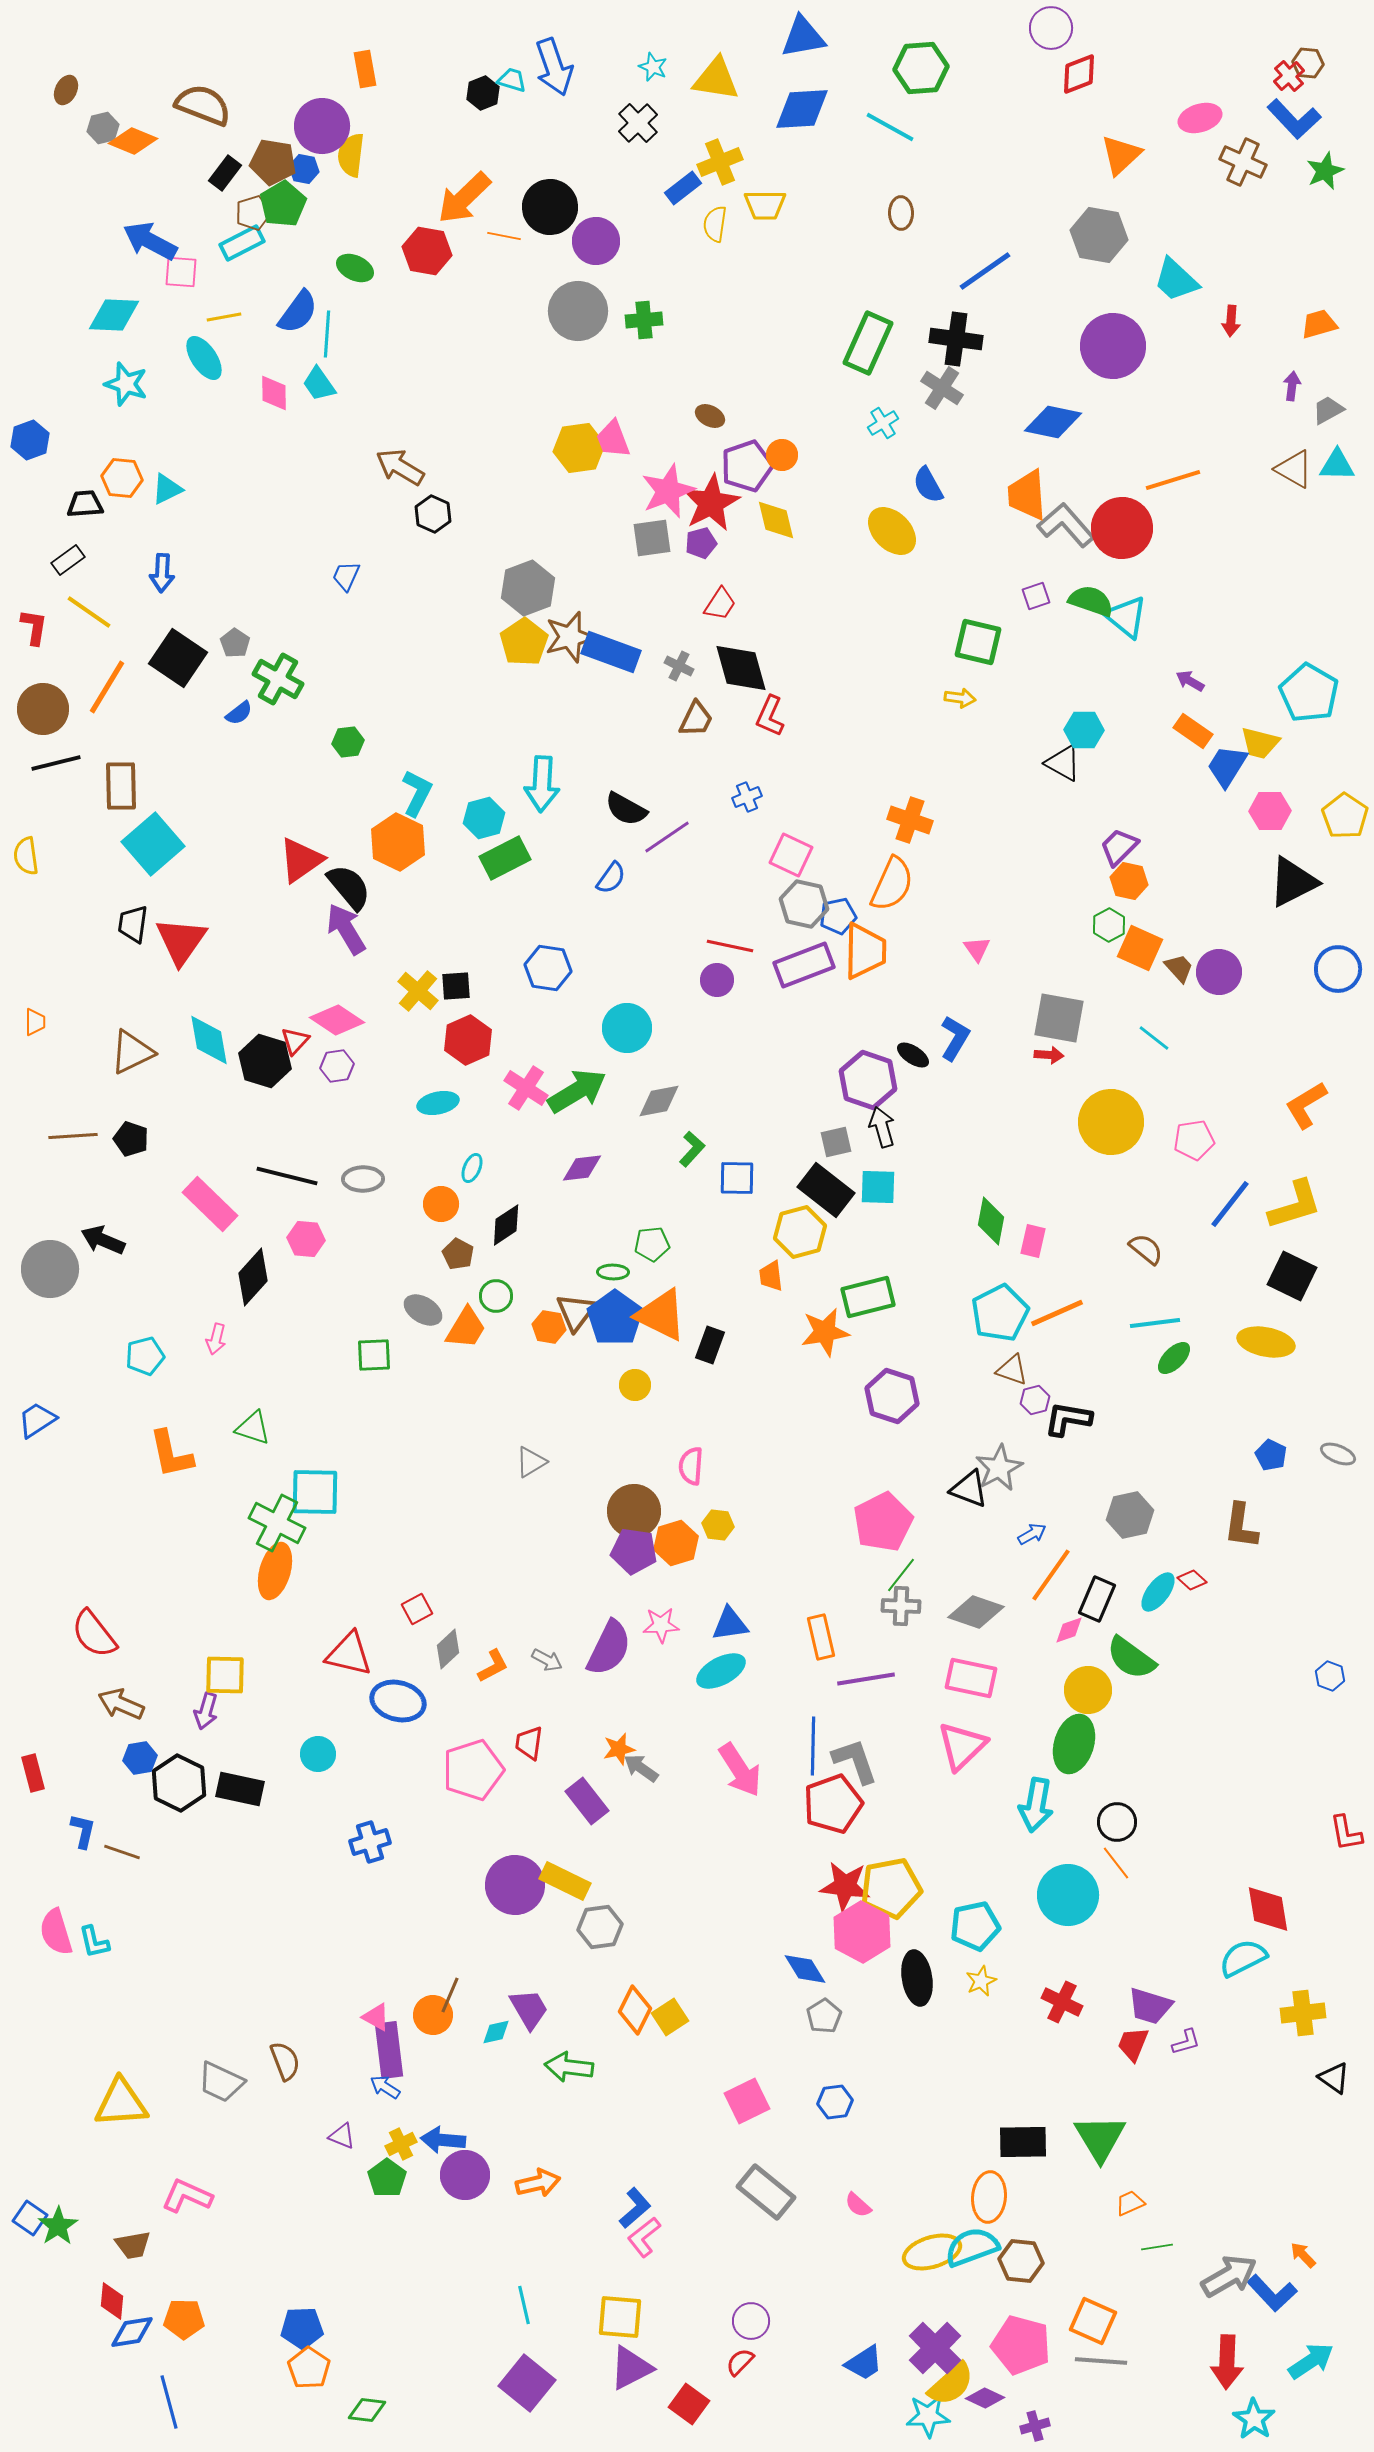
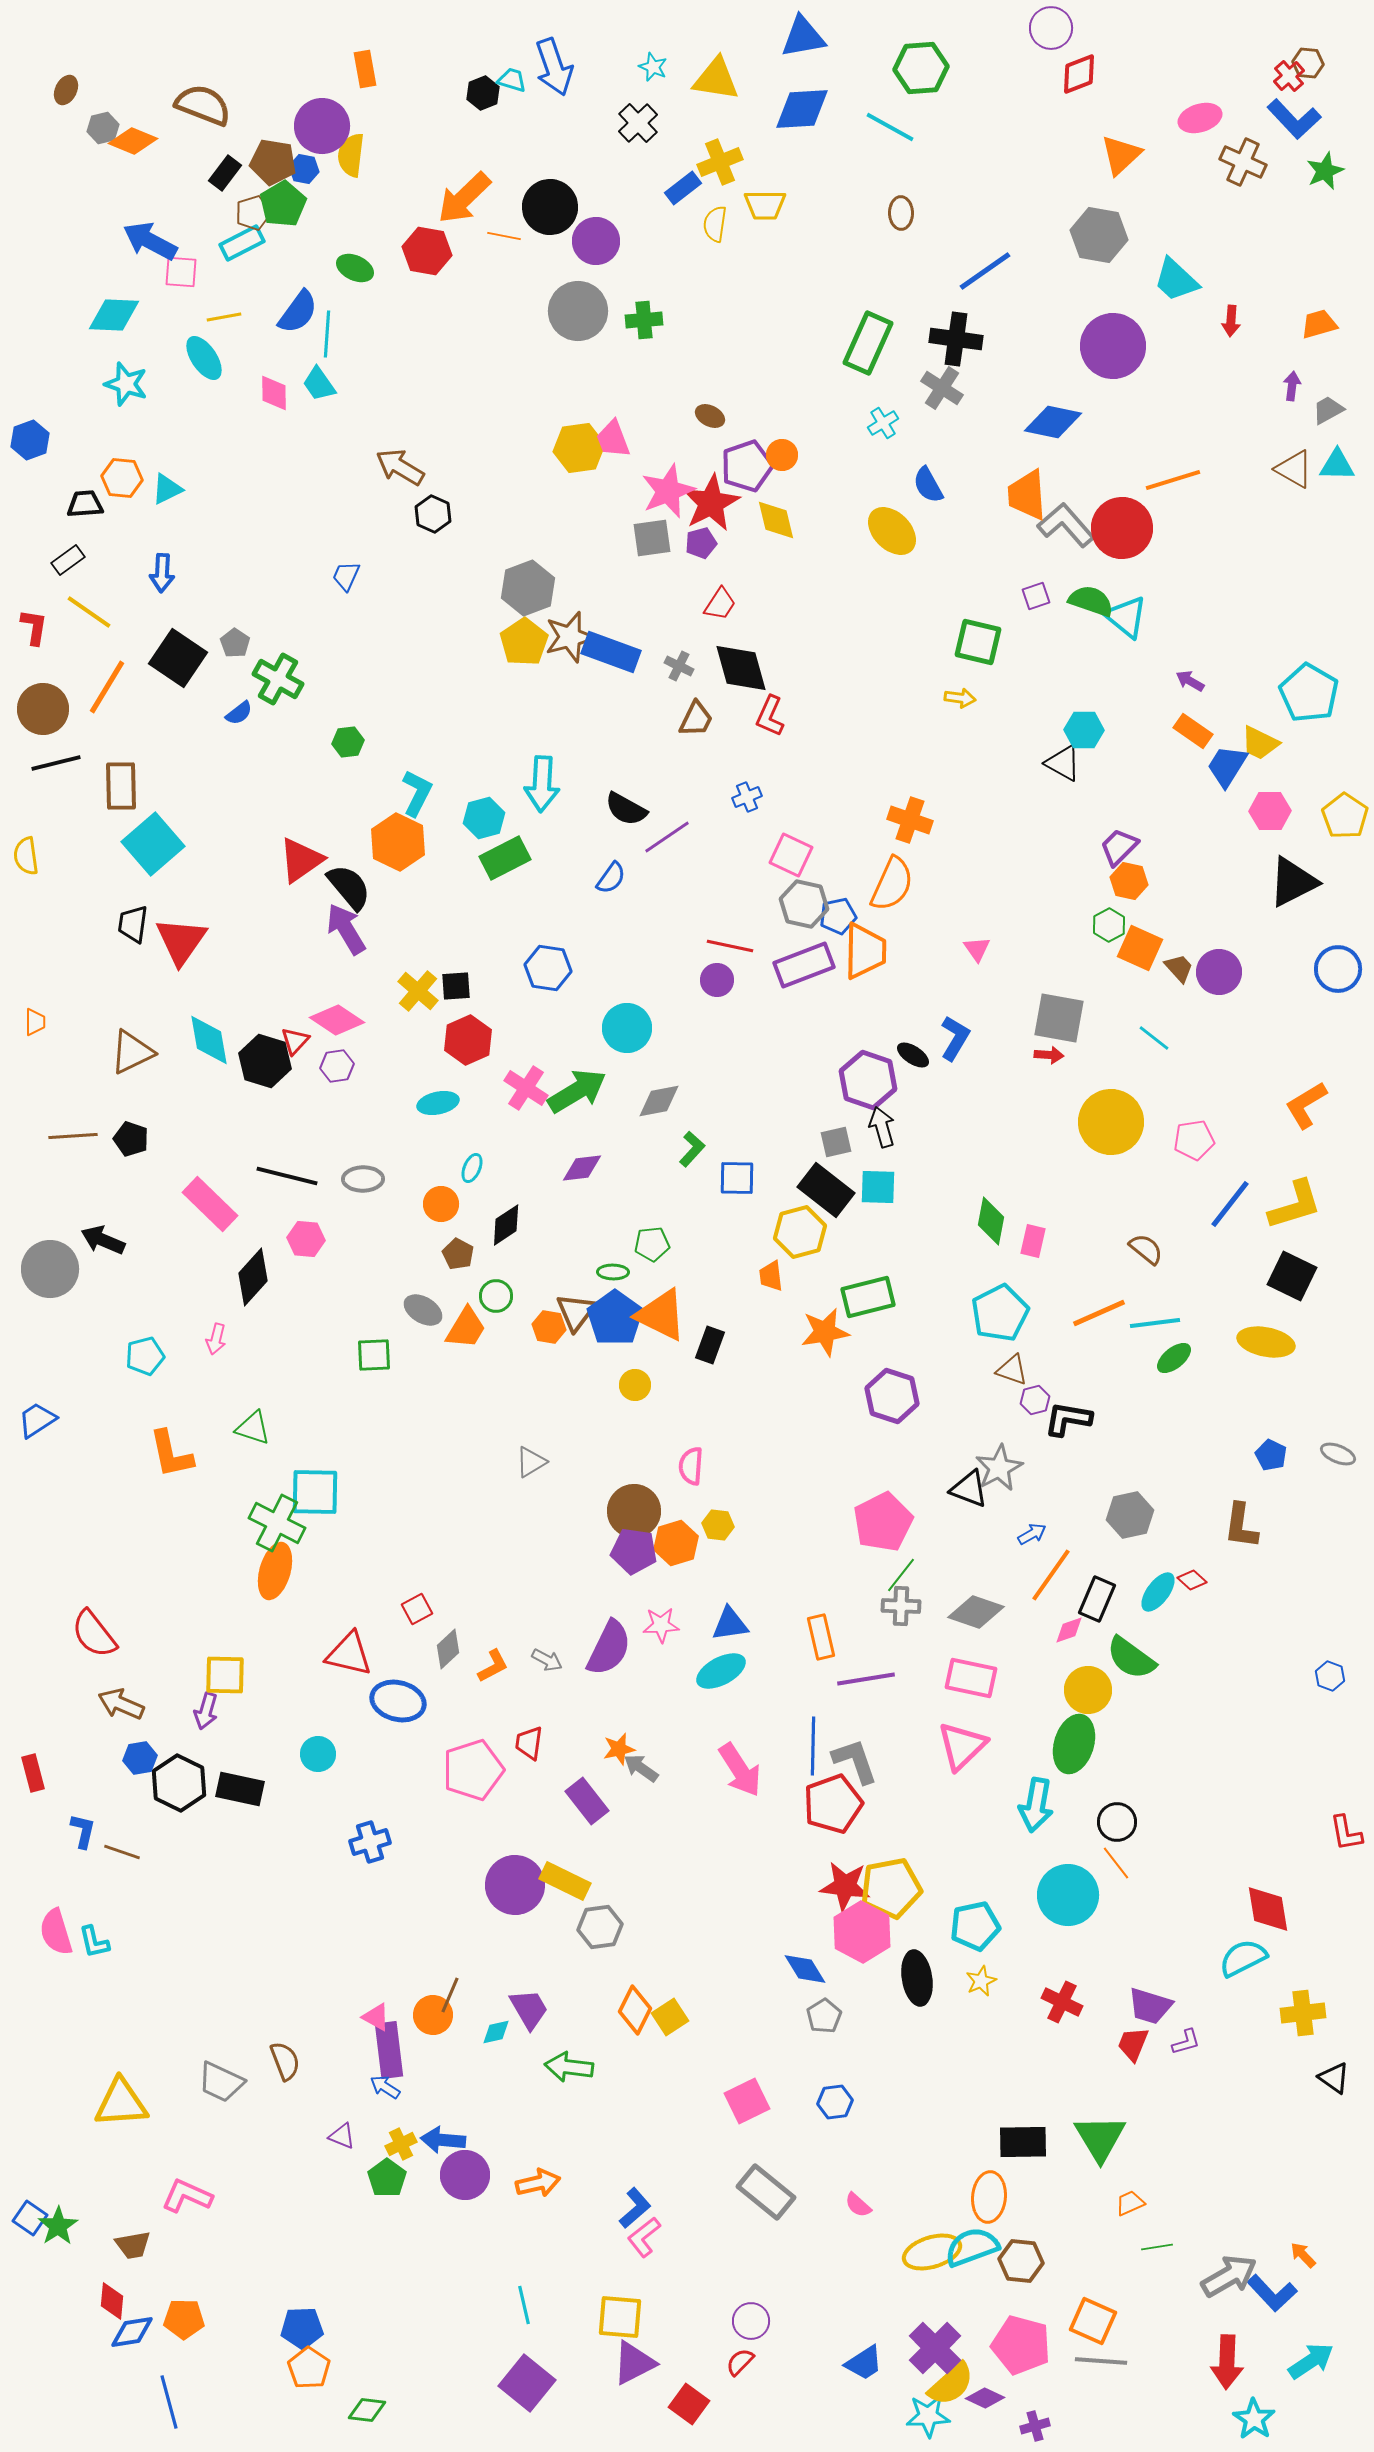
yellow trapezoid at (1260, 743): rotated 12 degrees clockwise
orange line at (1057, 1313): moved 42 px right
green ellipse at (1174, 1358): rotated 6 degrees clockwise
purple triangle at (631, 2368): moved 3 px right, 5 px up
